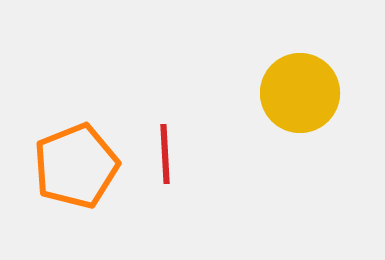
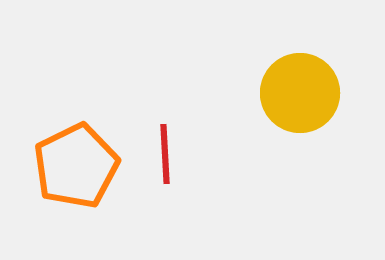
orange pentagon: rotated 4 degrees counterclockwise
